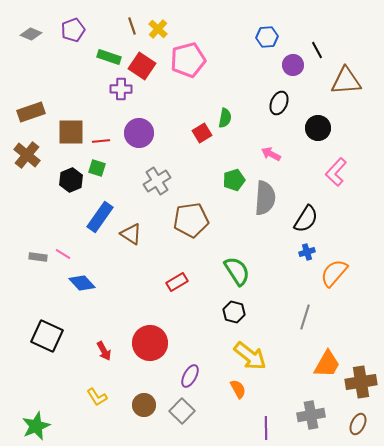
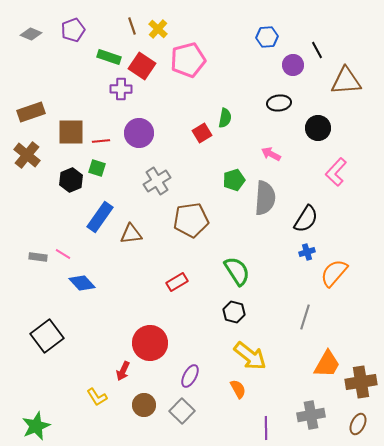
black ellipse at (279, 103): rotated 60 degrees clockwise
brown triangle at (131, 234): rotated 40 degrees counterclockwise
black square at (47, 336): rotated 28 degrees clockwise
red arrow at (104, 351): moved 19 px right, 20 px down; rotated 54 degrees clockwise
